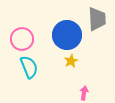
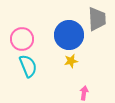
blue circle: moved 2 px right
yellow star: rotated 16 degrees clockwise
cyan semicircle: moved 1 px left, 1 px up
